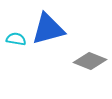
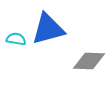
gray diamond: moved 1 px left; rotated 20 degrees counterclockwise
